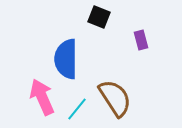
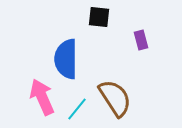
black square: rotated 15 degrees counterclockwise
